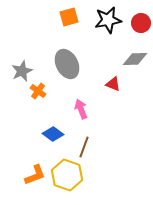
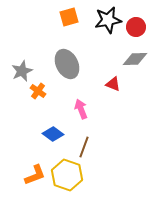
red circle: moved 5 px left, 4 px down
